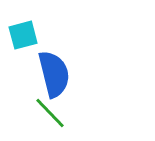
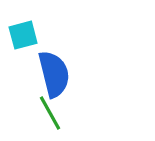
green line: rotated 15 degrees clockwise
